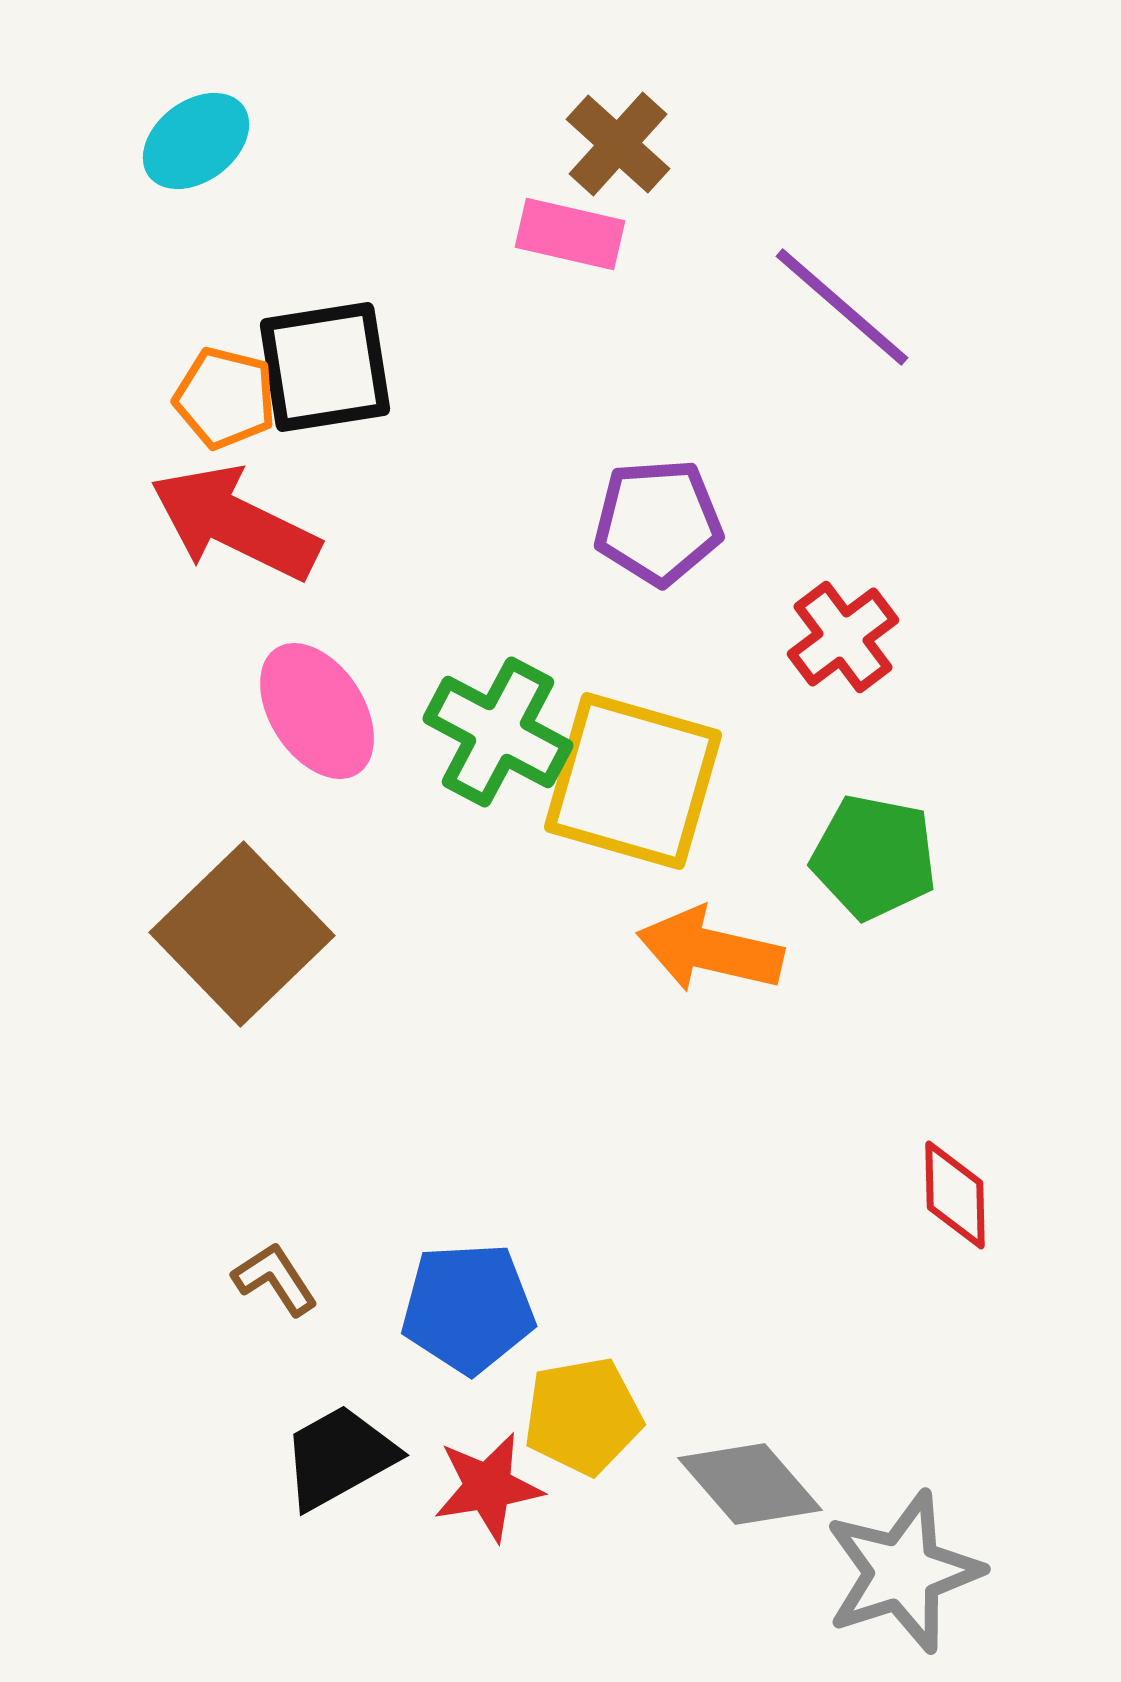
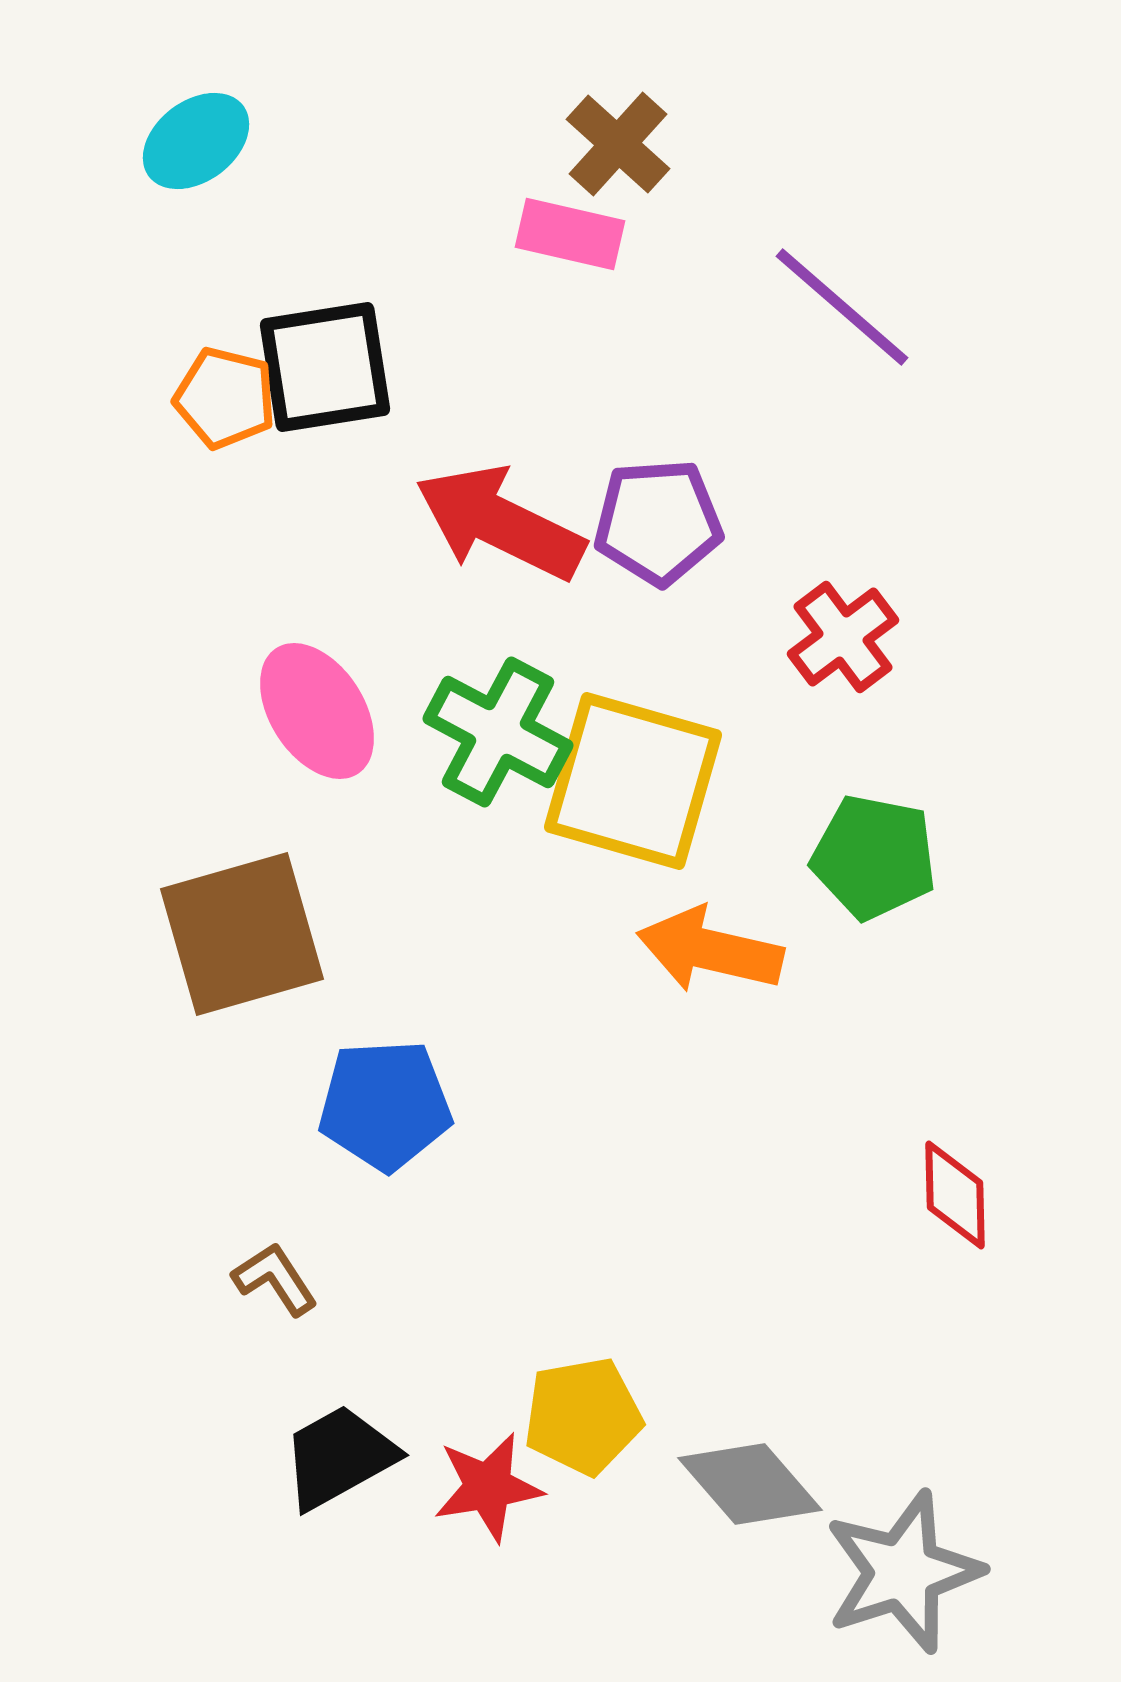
red arrow: moved 265 px right
brown square: rotated 28 degrees clockwise
blue pentagon: moved 83 px left, 203 px up
